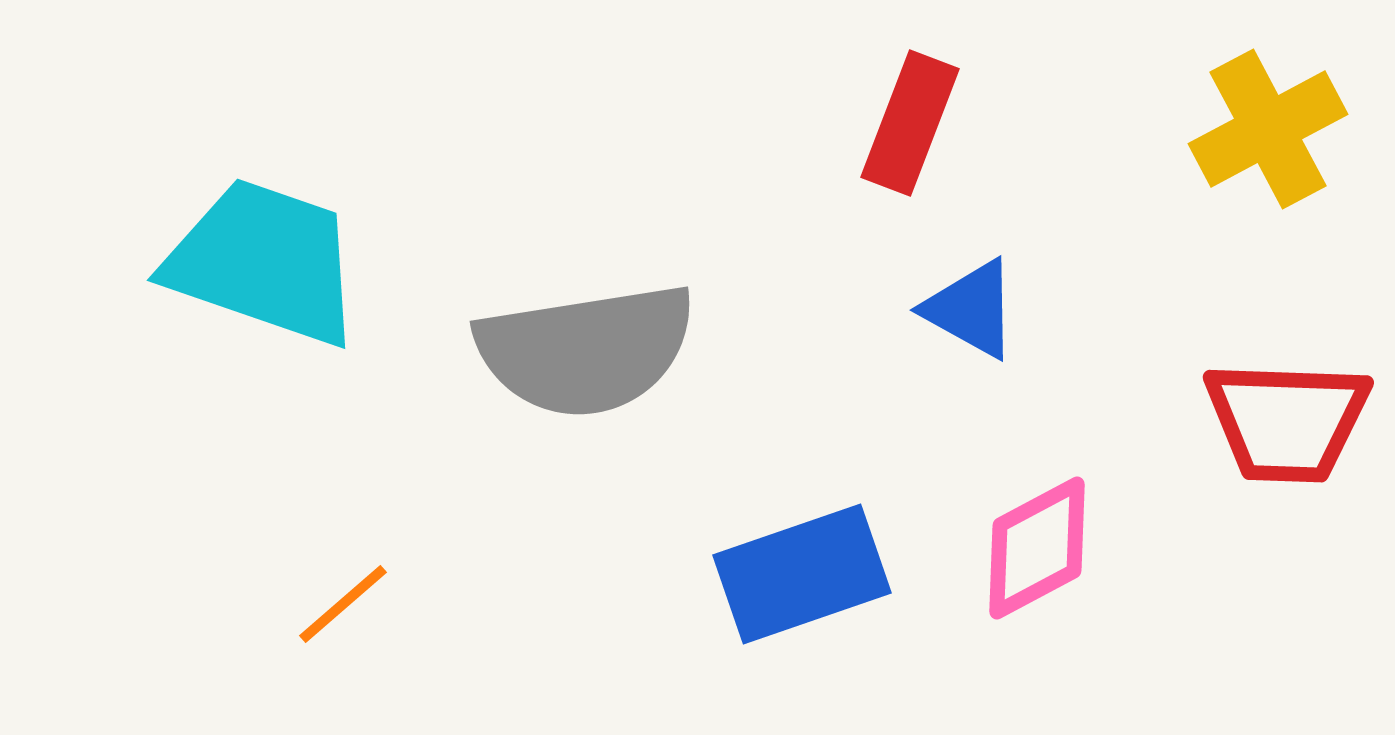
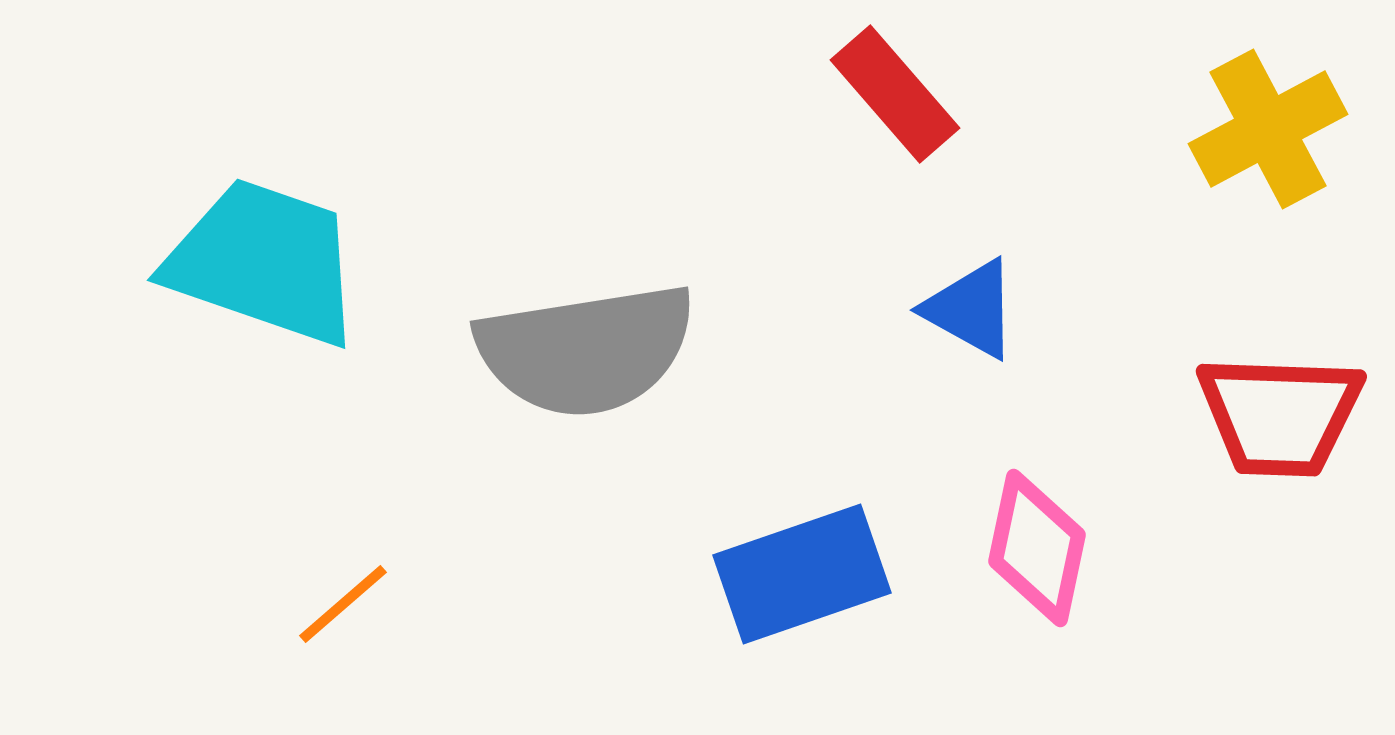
red rectangle: moved 15 px left, 29 px up; rotated 62 degrees counterclockwise
red trapezoid: moved 7 px left, 6 px up
pink diamond: rotated 50 degrees counterclockwise
